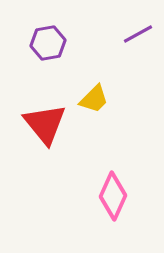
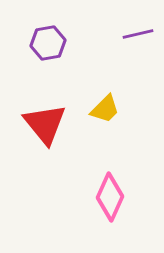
purple line: rotated 16 degrees clockwise
yellow trapezoid: moved 11 px right, 10 px down
pink diamond: moved 3 px left, 1 px down
